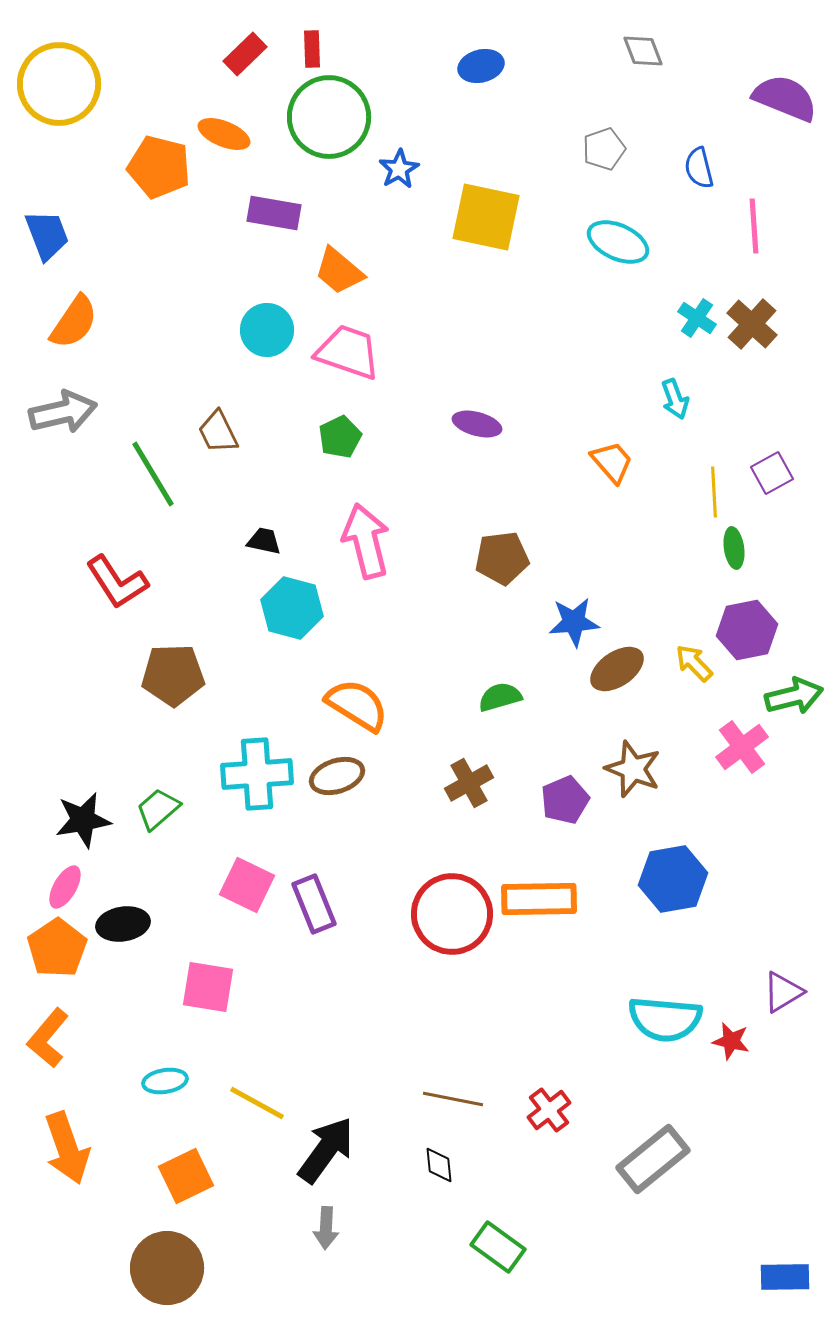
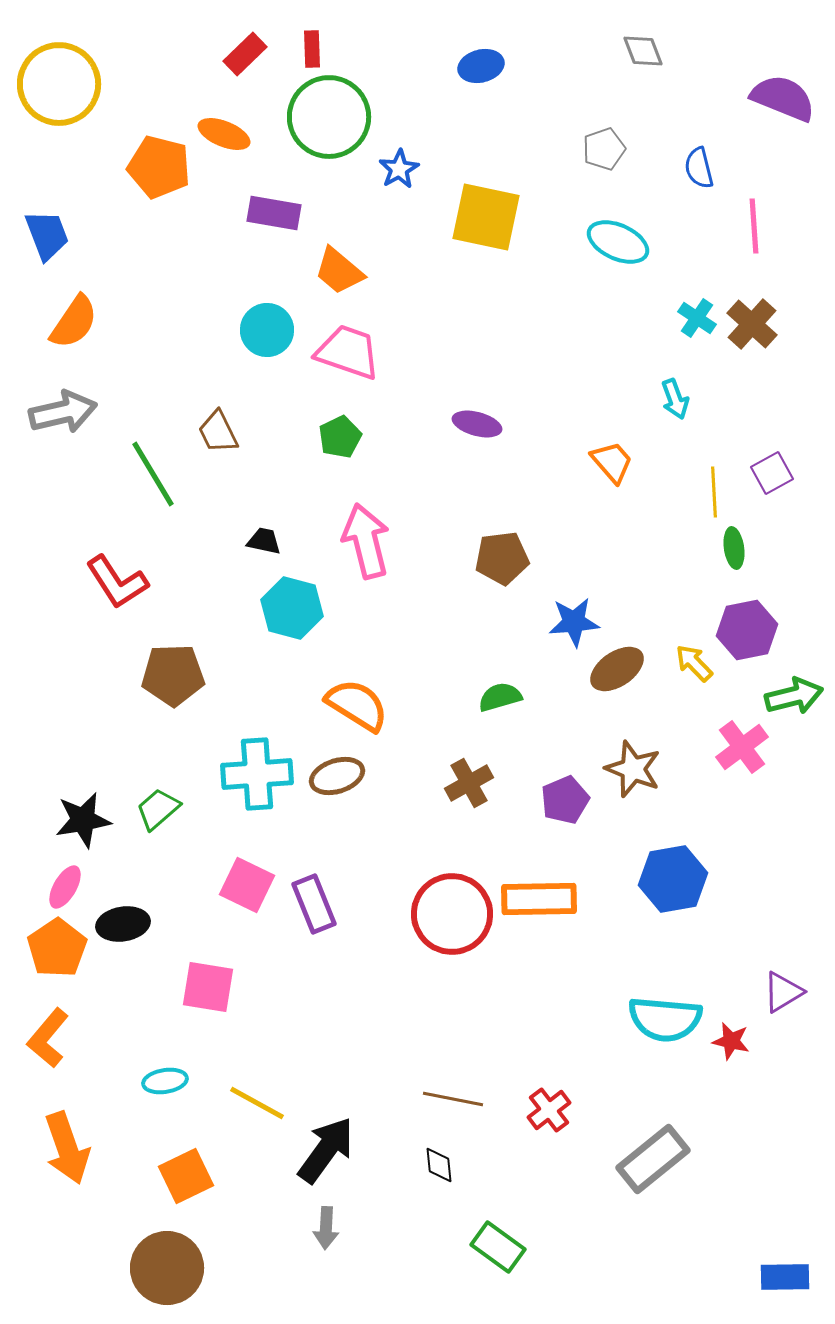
purple semicircle at (785, 98): moved 2 px left
